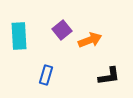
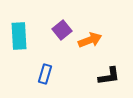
blue rectangle: moved 1 px left, 1 px up
